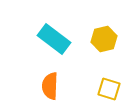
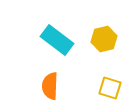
cyan rectangle: moved 3 px right, 1 px down
yellow square: moved 1 px right, 1 px up
